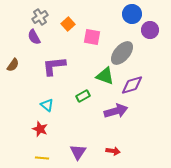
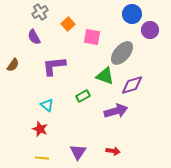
gray cross: moved 5 px up
